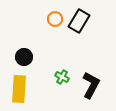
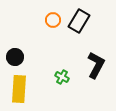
orange circle: moved 2 px left, 1 px down
black circle: moved 9 px left
black L-shape: moved 5 px right, 20 px up
